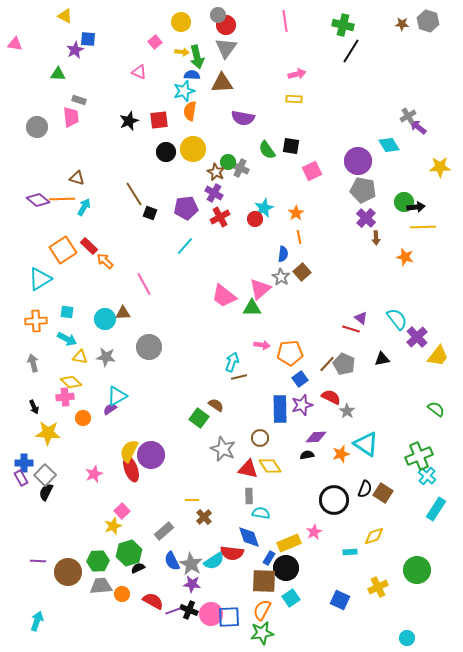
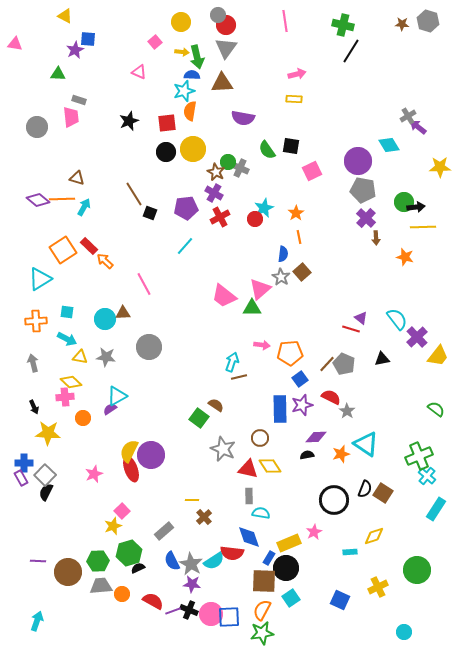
red square at (159, 120): moved 8 px right, 3 px down
cyan circle at (407, 638): moved 3 px left, 6 px up
